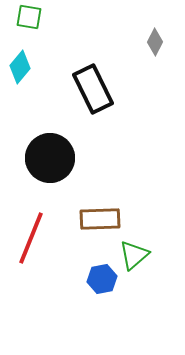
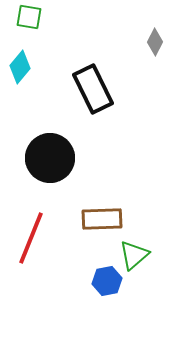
brown rectangle: moved 2 px right
blue hexagon: moved 5 px right, 2 px down
